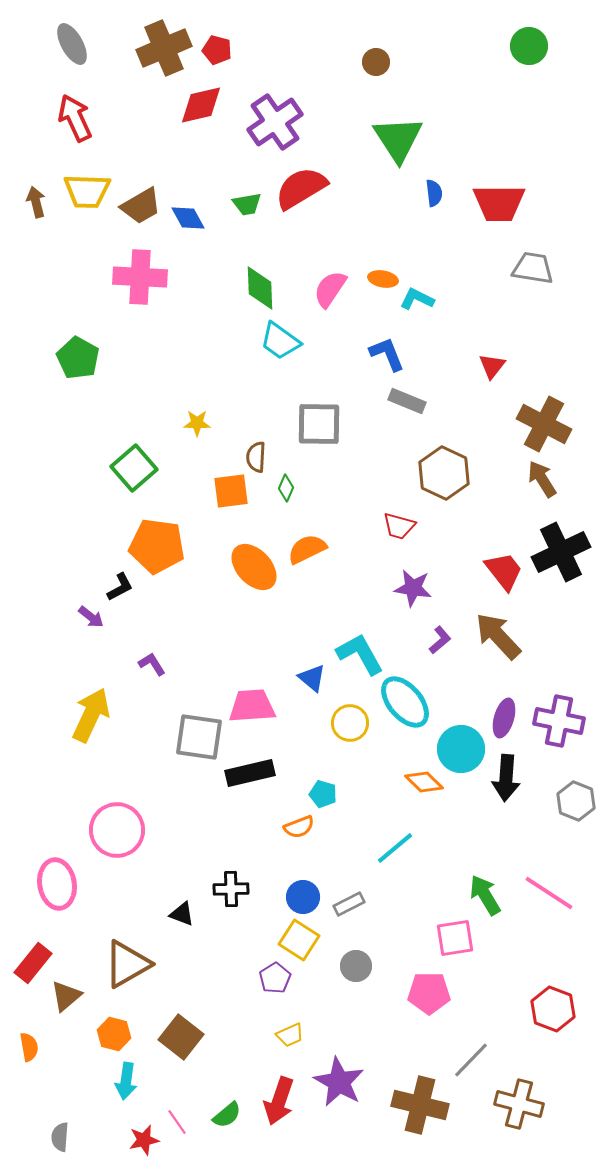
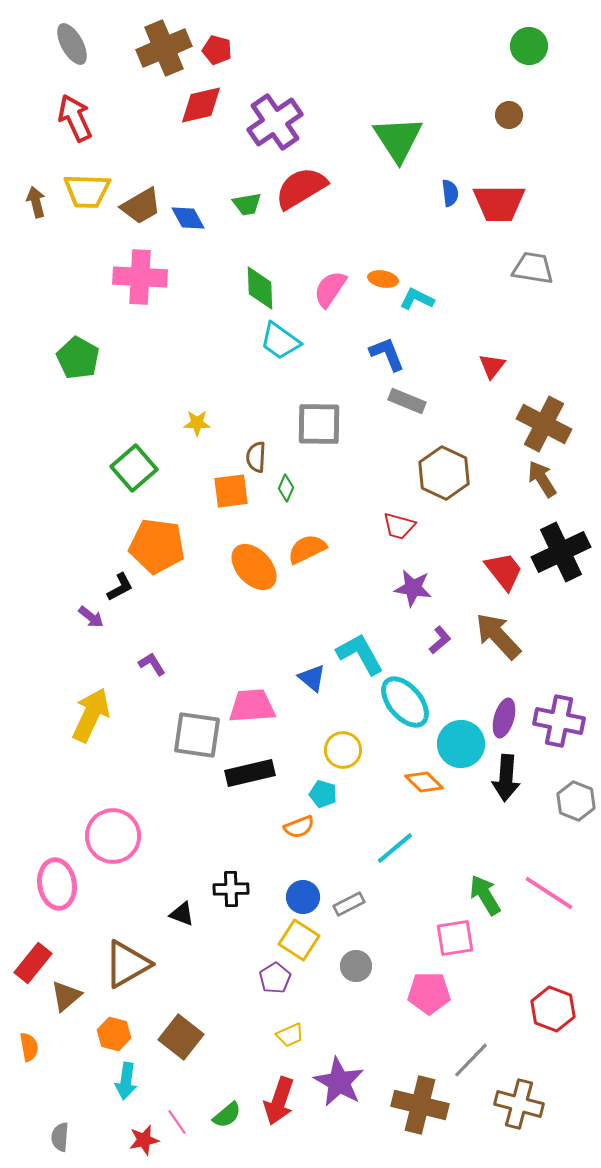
brown circle at (376, 62): moved 133 px right, 53 px down
blue semicircle at (434, 193): moved 16 px right
yellow circle at (350, 723): moved 7 px left, 27 px down
gray square at (199, 737): moved 2 px left, 2 px up
cyan circle at (461, 749): moved 5 px up
pink circle at (117, 830): moved 4 px left, 6 px down
